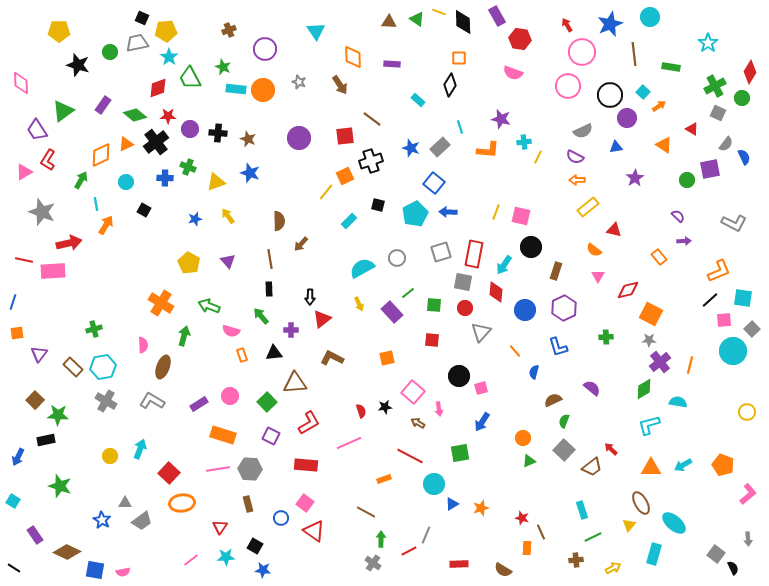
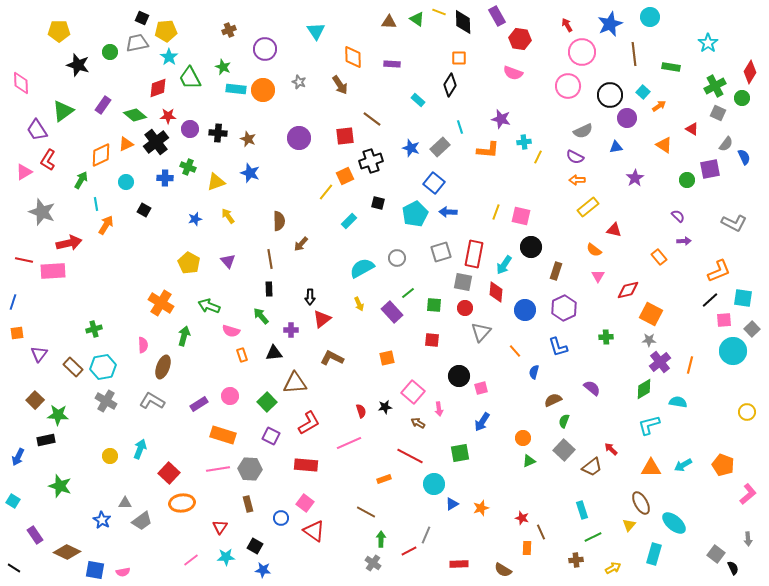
black square at (378, 205): moved 2 px up
